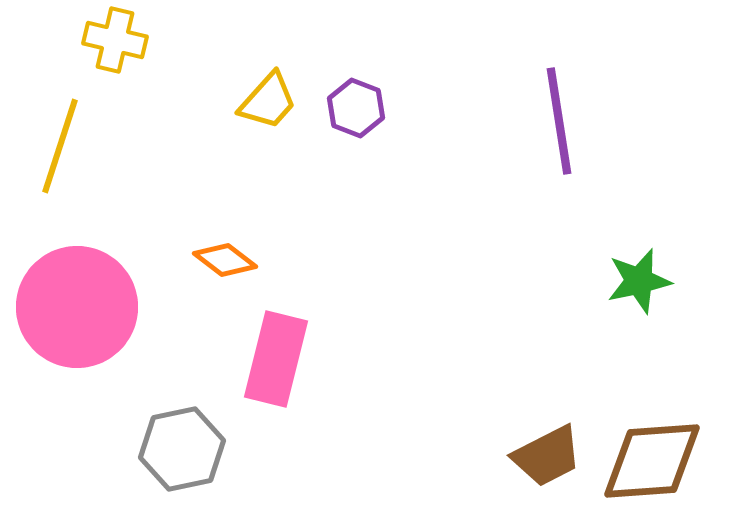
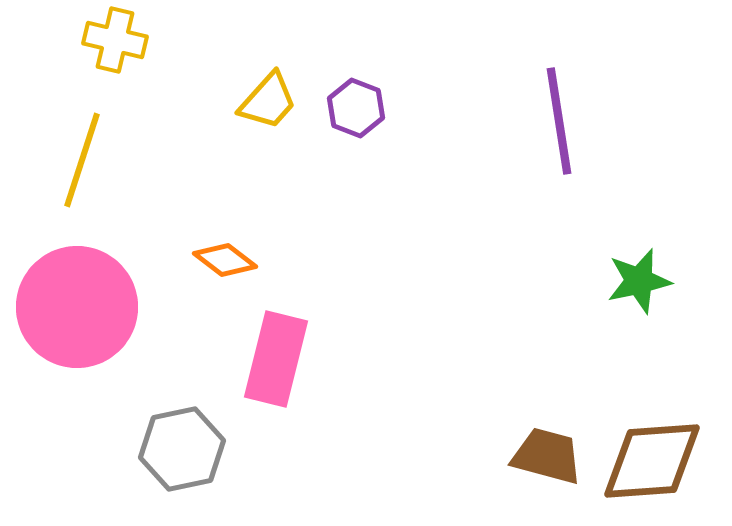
yellow line: moved 22 px right, 14 px down
brown trapezoid: rotated 138 degrees counterclockwise
